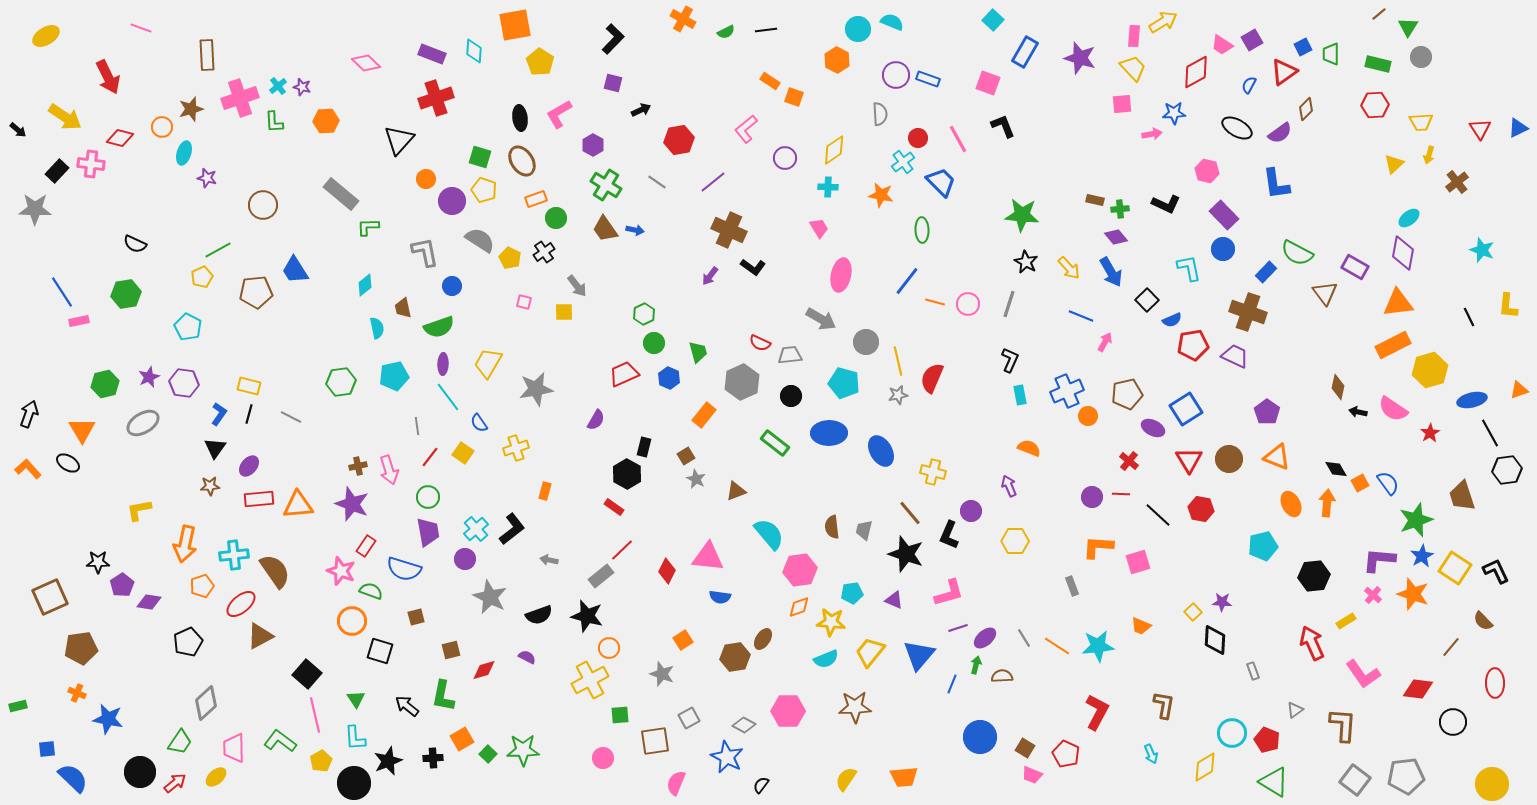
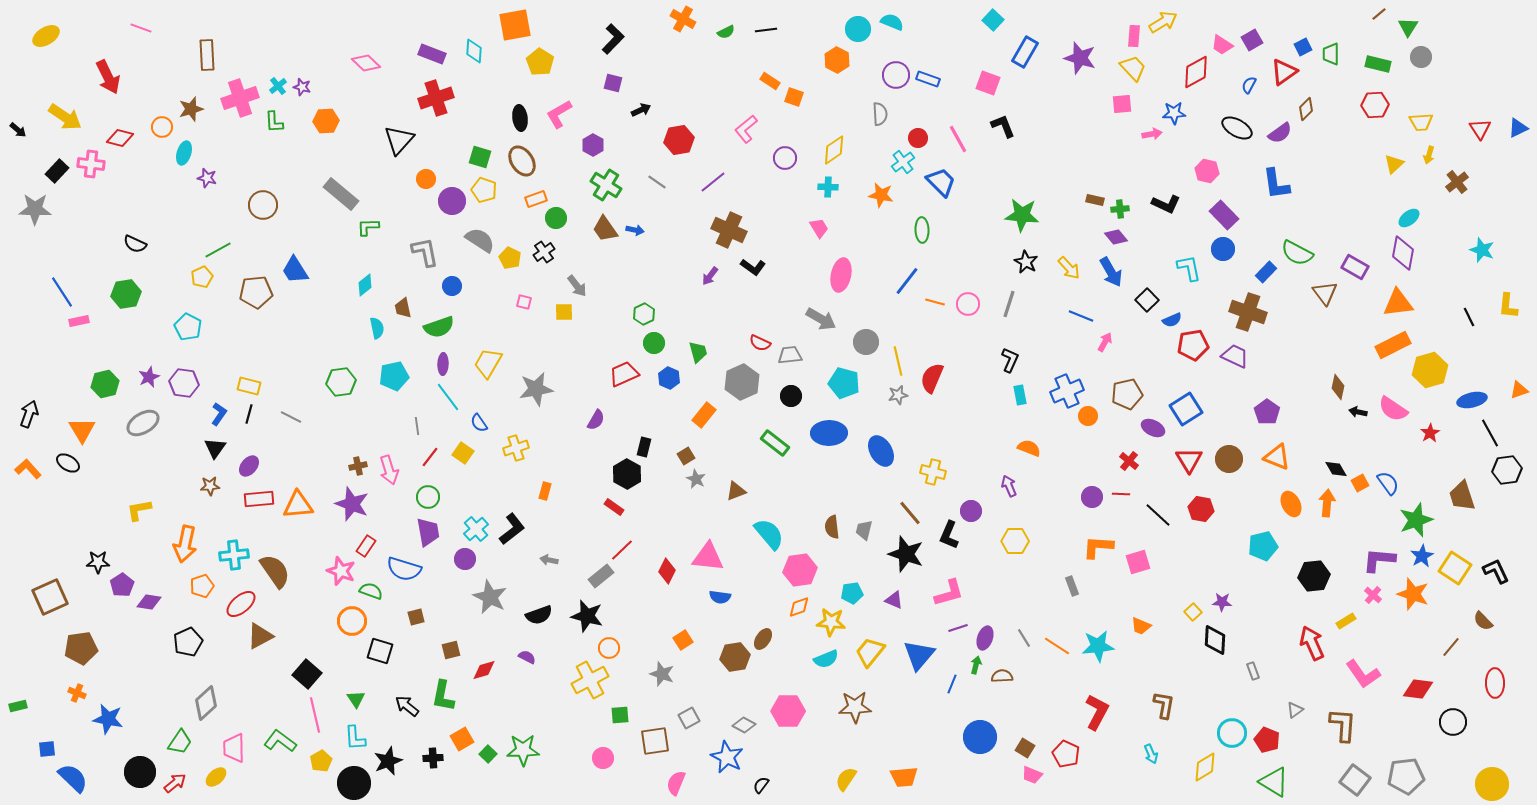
purple ellipse at (985, 638): rotated 30 degrees counterclockwise
